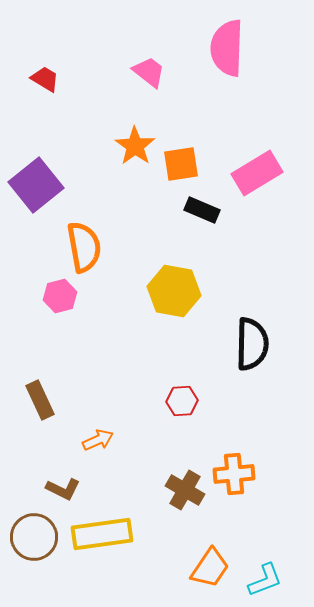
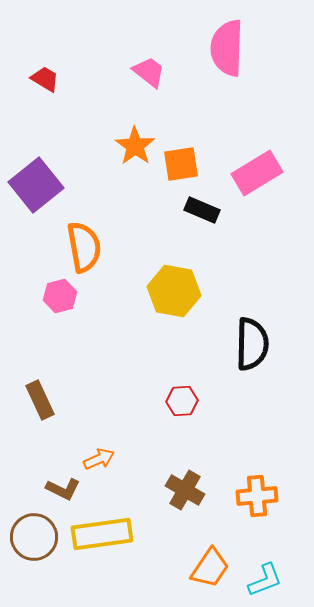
orange arrow: moved 1 px right, 19 px down
orange cross: moved 23 px right, 22 px down
